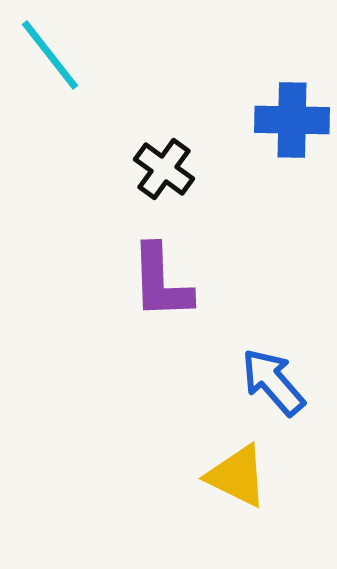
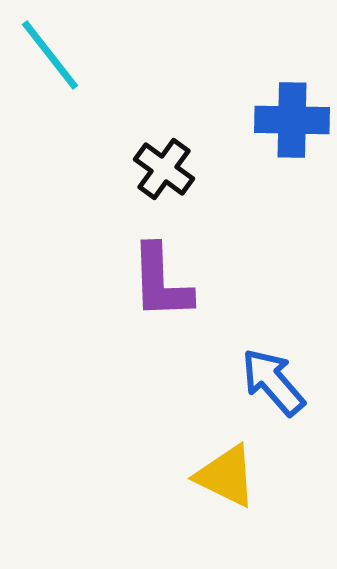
yellow triangle: moved 11 px left
